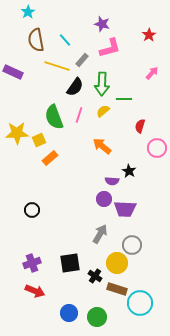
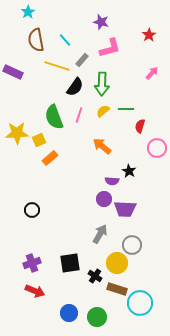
purple star: moved 1 px left, 2 px up
green line: moved 2 px right, 10 px down
